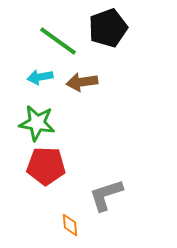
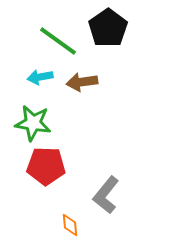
black pentagon: rotated 15 degrees counterclockwise
green star: moved 4 px left
gray L-shape: rotated 33 degrees counterclockwise
